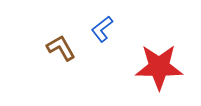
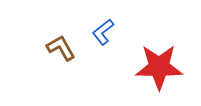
blue L-shape: moved 1 px right, 3 px down
